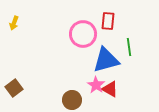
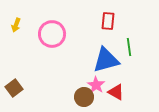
yellow arrow: moved 2 px right, 2 px down
pink circle: moved 31 px left
red triangle: moved 6 px right, 3 px down
brown circle: moved 12 px right, 3 px up
